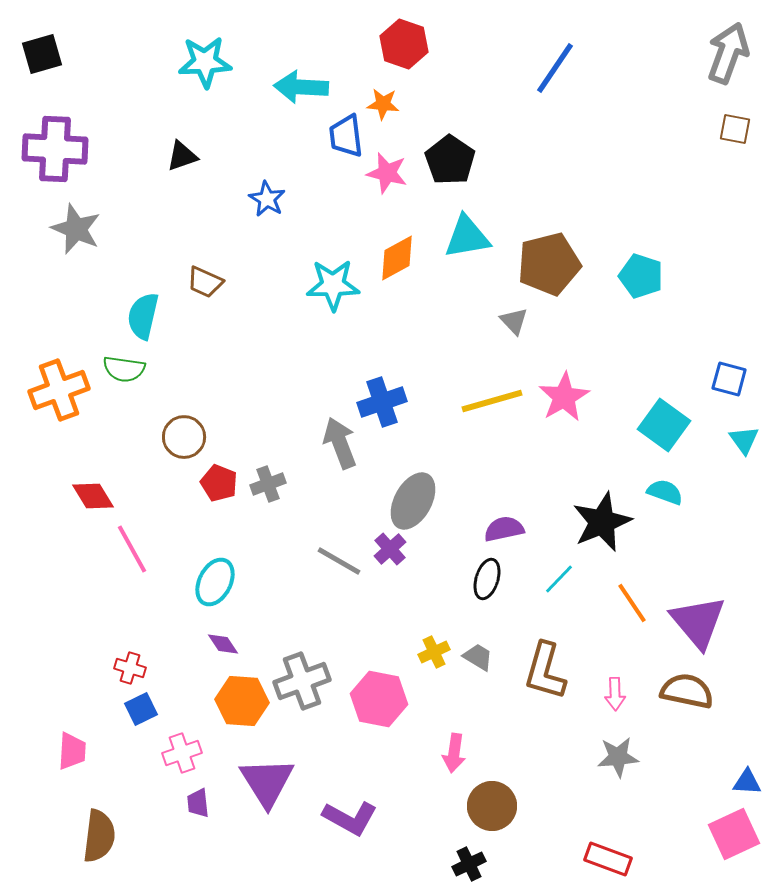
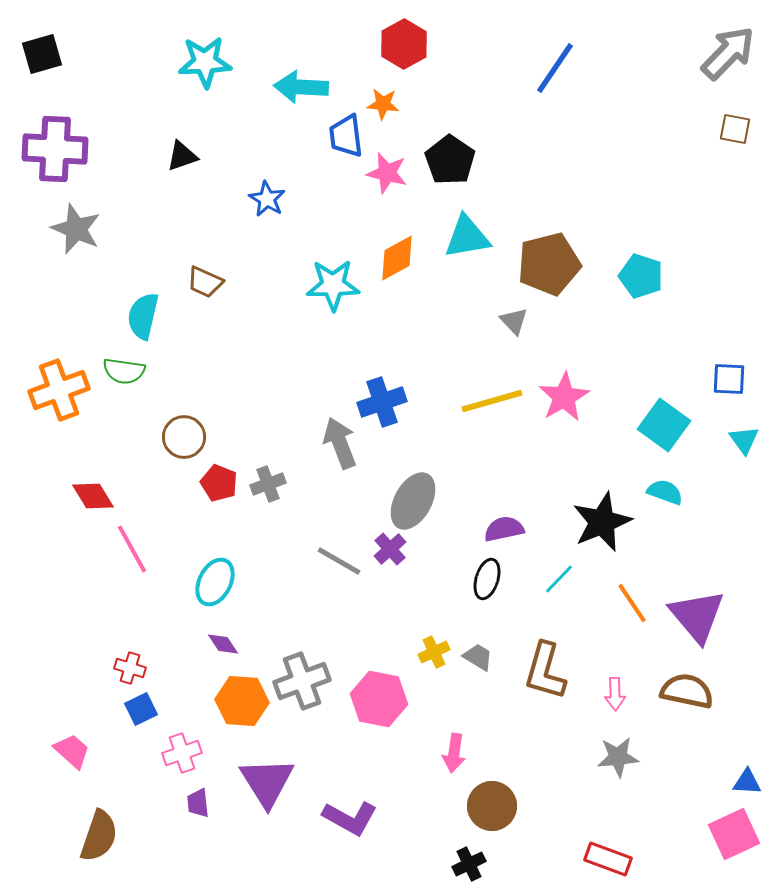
red hexagon at (404, 44): rotated 12 degrees clockwise
gray arrow at (728, 53): rotated 24 degrees clockwise
green semicircle at (124, 369): moved 2 px down
blue square at (729, 379): rotated 12 degrees counterclockwise
purple triangle at (698, 622): moved 1 px left, 6 px up
pink trapezoid at (72, 751): rotated 51 degrees counterclockwise
brown semicircle at (99, 836): rotated 12 degrees clockwise
